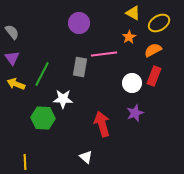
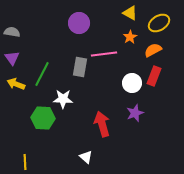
yellow triangle: moved 3 px left
gray semicircle: rotated 42 degrees counterclockwise
orange star: moved 1 px right
